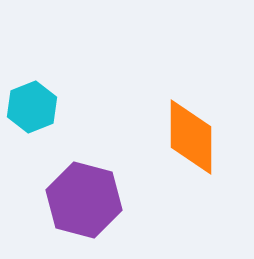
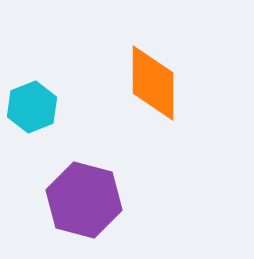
orange diamond: moved 38 px left, 54 px up
